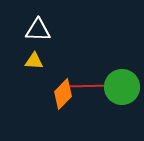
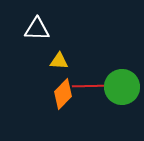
white triangle: moved 1 px left, 1 px up
yellow triangle: moved 25 px right
red line: moved 2 px right
